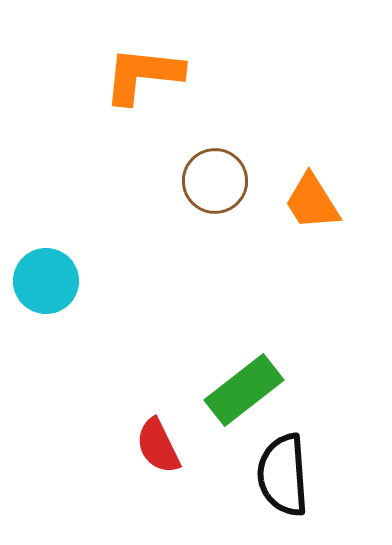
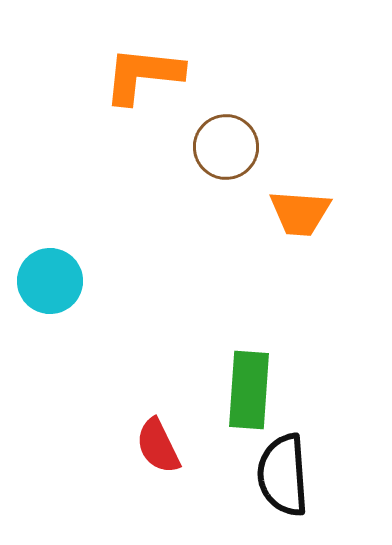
brown circle: moved 11 px right, 34 px up
orange trapezoid: moved 12 px left, 11 px down; rotated 54 degrees counterclockwise
cyan circle: moved 4 px right
green rectangle: moved 5 px right; rotated 48 degrees counterclockwise
